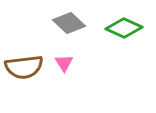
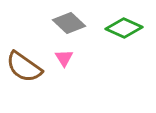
pink triangle: moved 5 px up
brown semicircle: rotated 42 degrees clockwise
